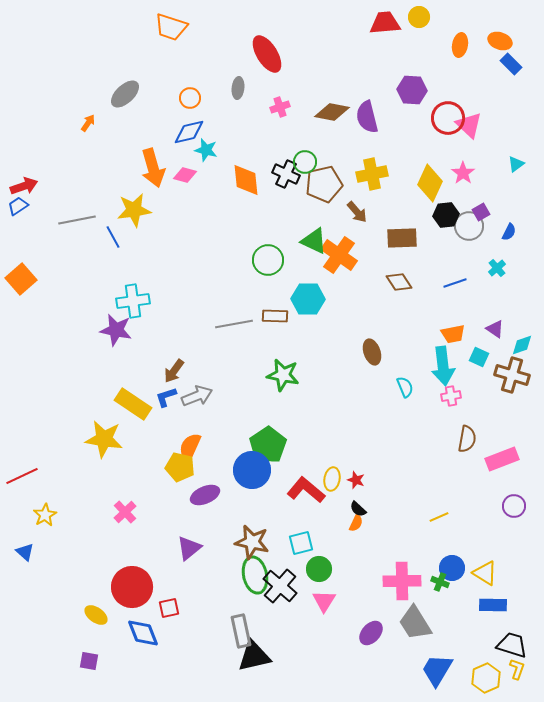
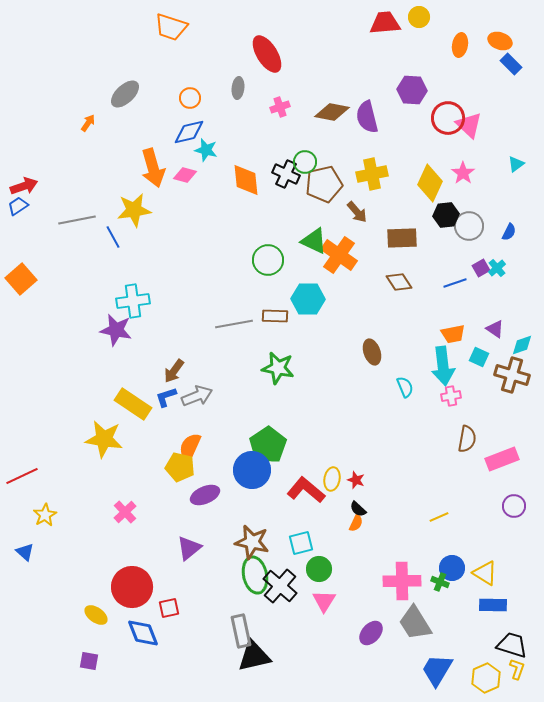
purple square at (481, 212): moved 56 px down
green star at (283, 375): moved 5 px left, 7 px up
